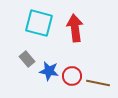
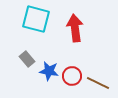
cyan square: moved 3 px left, 4 px up
brown line: rotated 15 degrees clockwise
